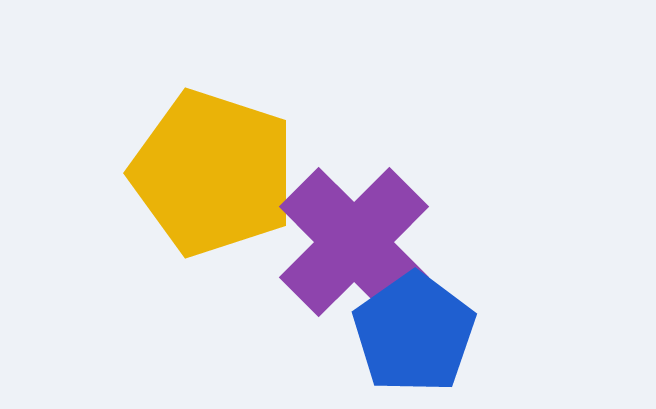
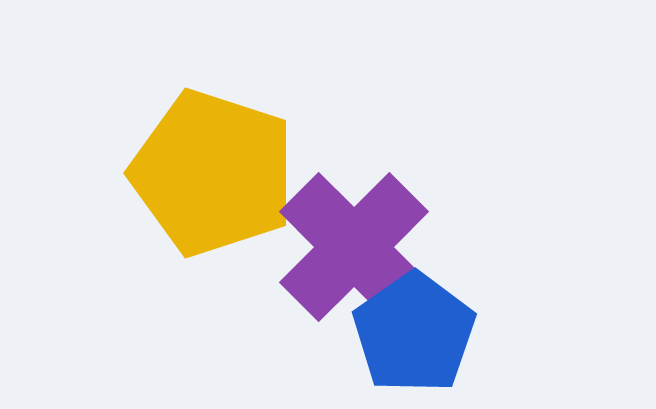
purple cross: moved 5 px down
